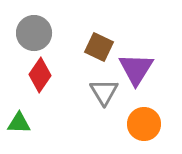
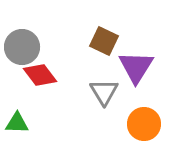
gray circle: moved 12 px left, 14 px down
brown square: moved 5 px right, 6 px up
purple triangle: moved 2 px up
red diamond: rotated 72 degrees counterclockwise
green triangle: moved 2 px left
